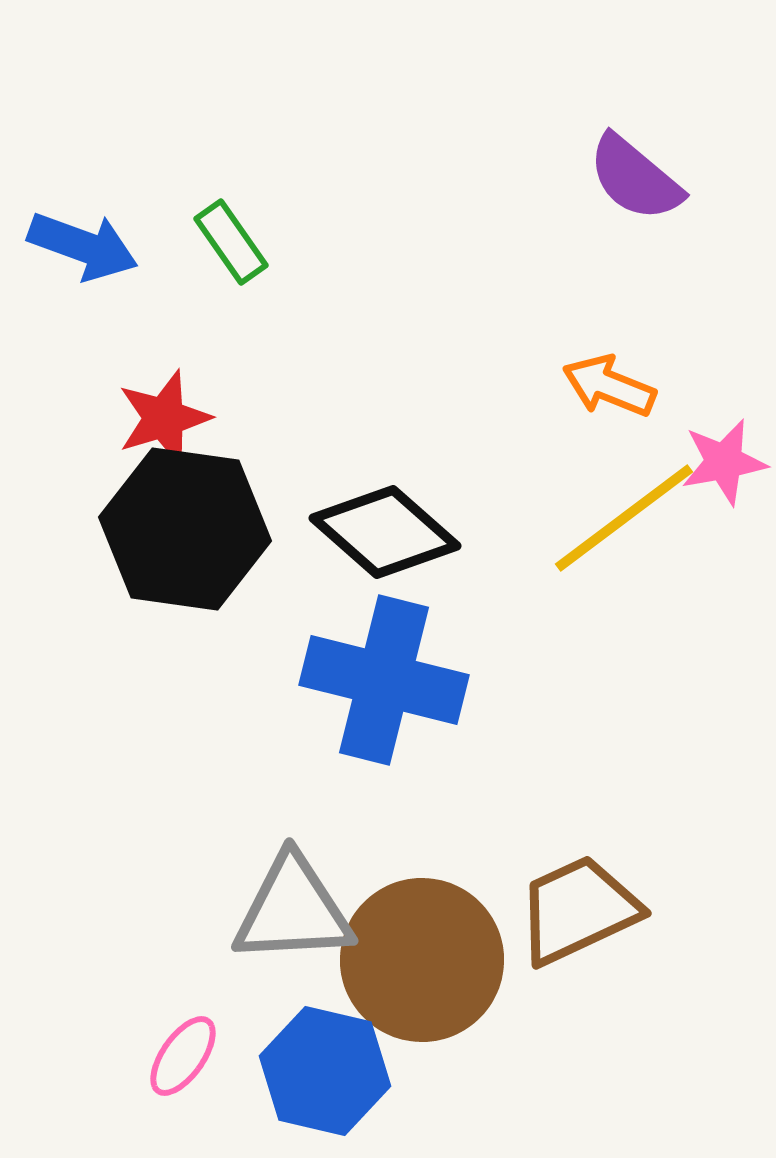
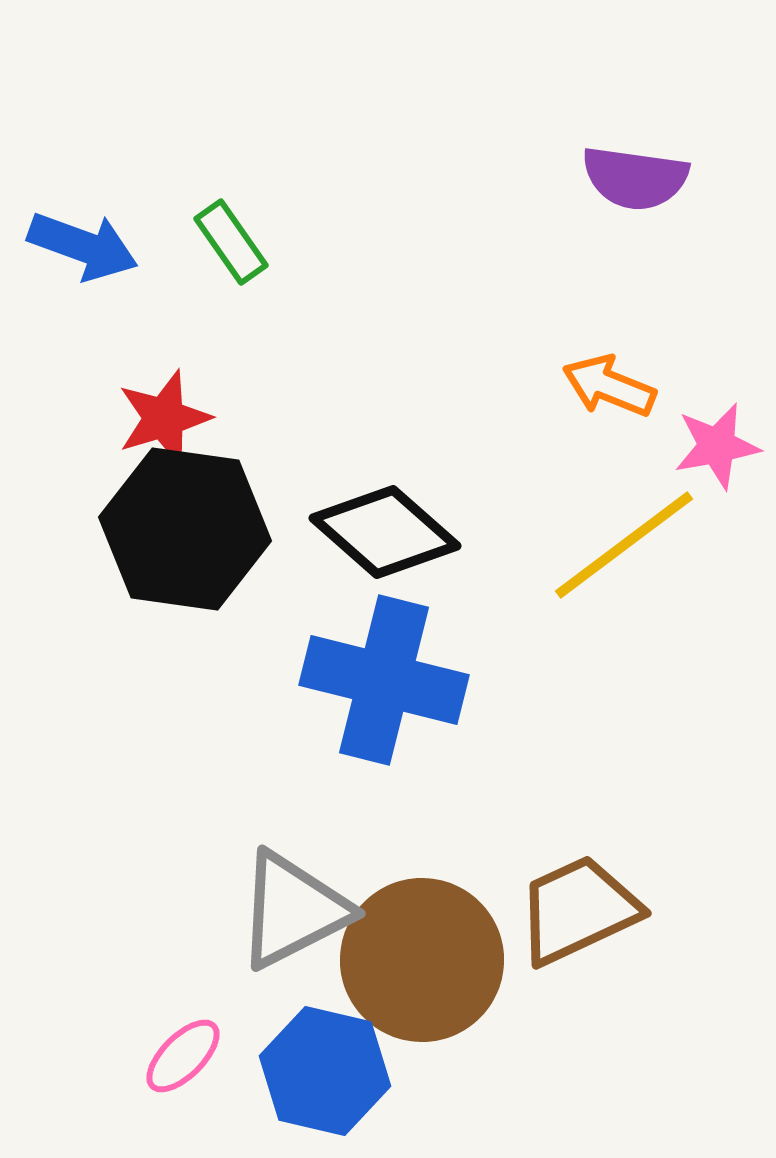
purple semicircle: rotated 32 degrees counterclockwise
pink star: moved 7 px left, 16 px up
yellow line: moved 27 px down
gray triangle: rotated 24 degrees counterclockwise
pink ellipse: rotated 10 degrees clockwise
